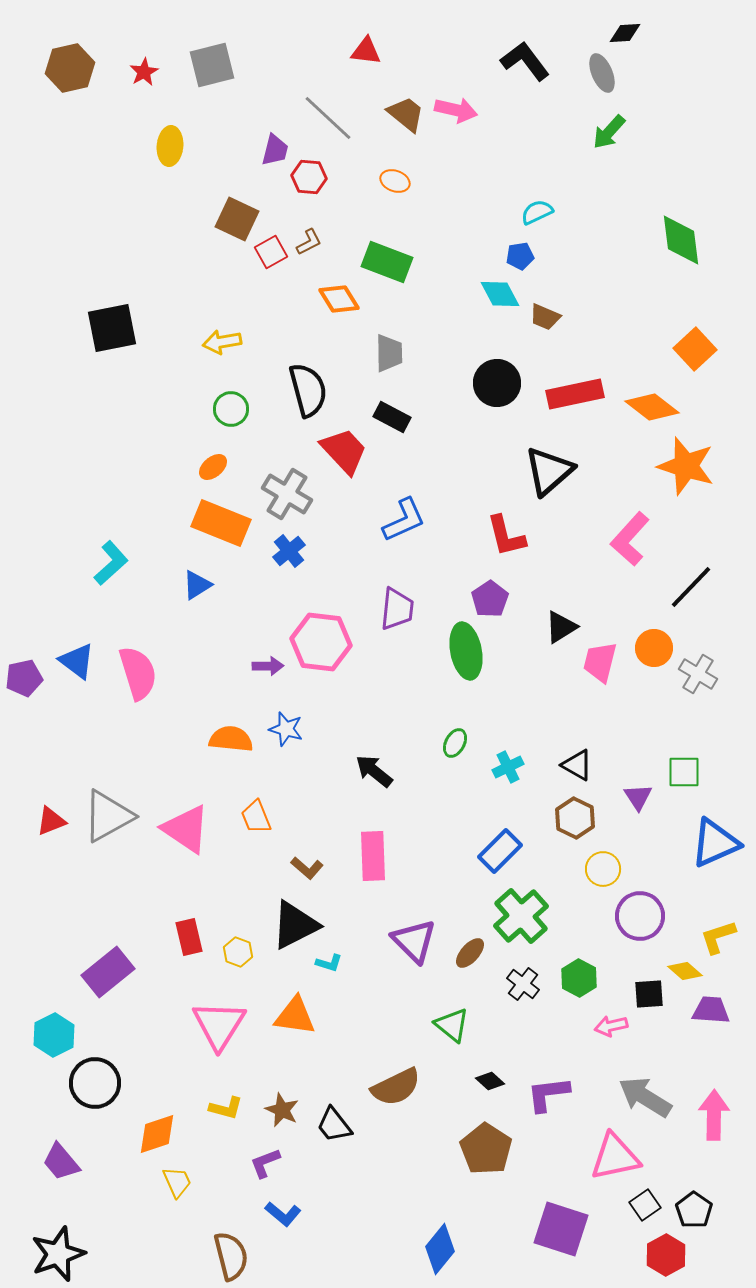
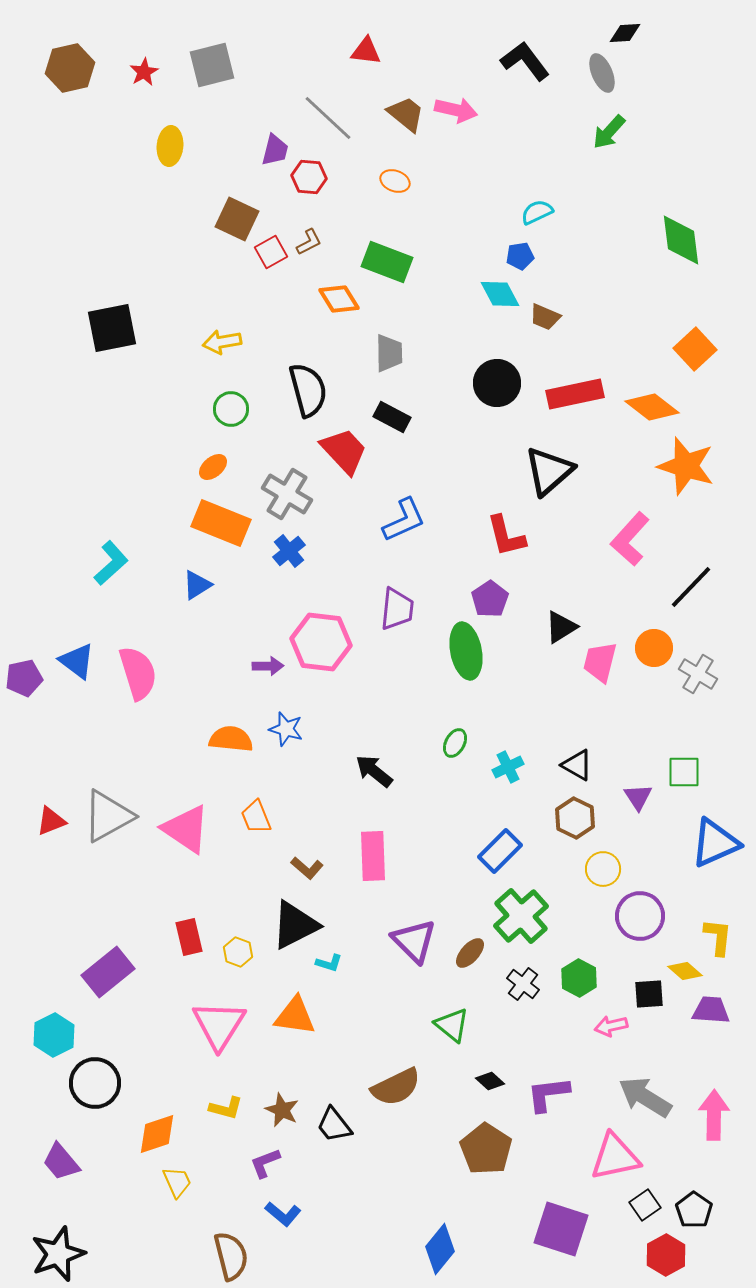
yellow L-shape at (718, 937): rotated 114 degrees clockwise
